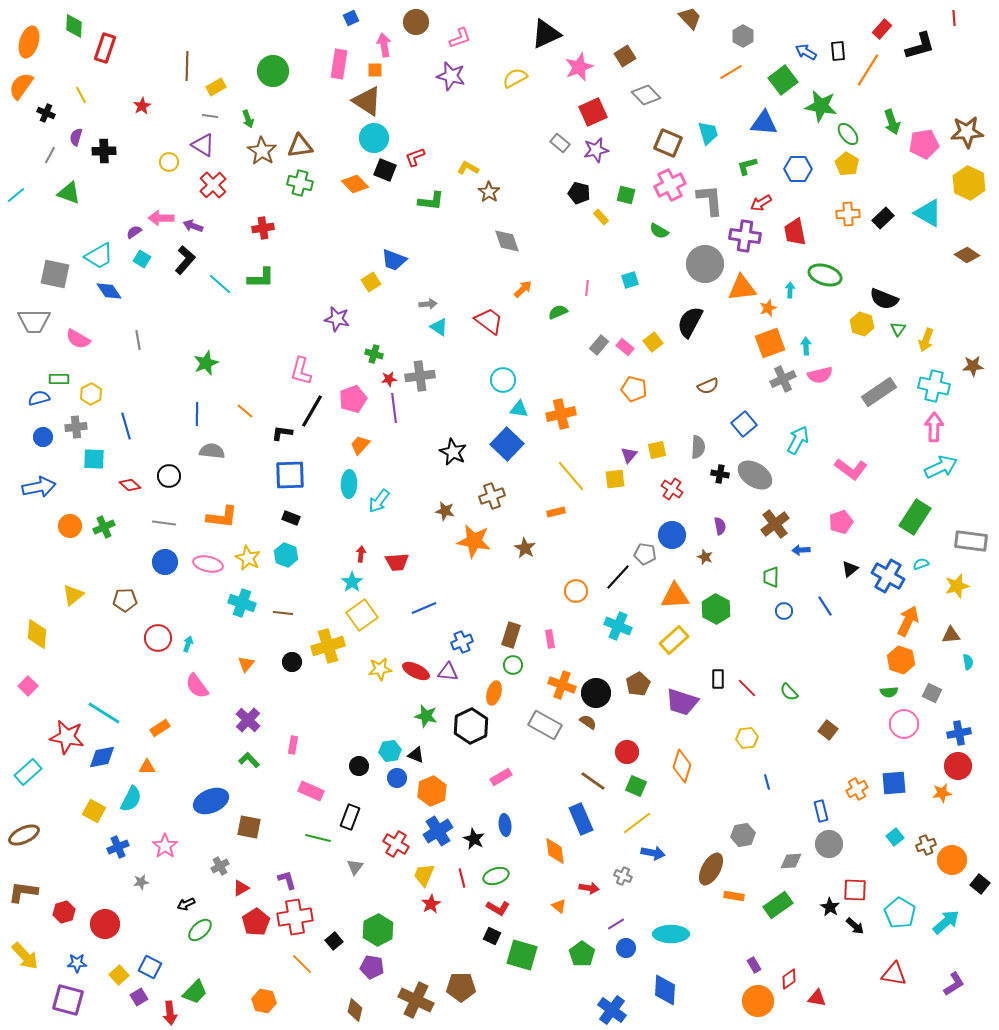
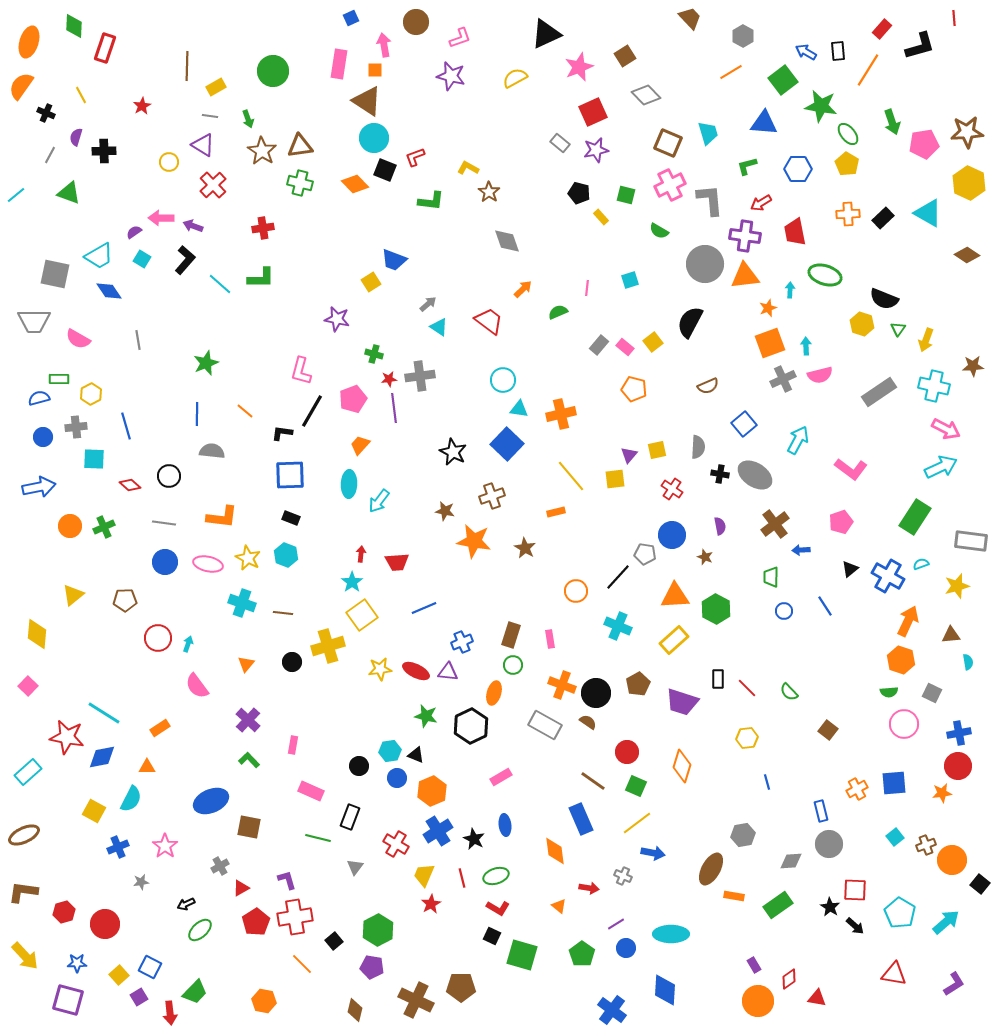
orange triangle at (742, 288): moved 3 px right, 12 px up
gray arrow at (428, 304): rotated 36 degrees counterclockwise
pink arrow at (934, 427): moved 12 px right, 2 px down; rotated 116 degrees clockwise
